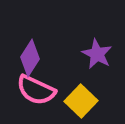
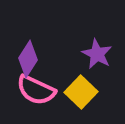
purple diamond: moved 2 px left, 1 px down
yellow square: moved 9 px up
